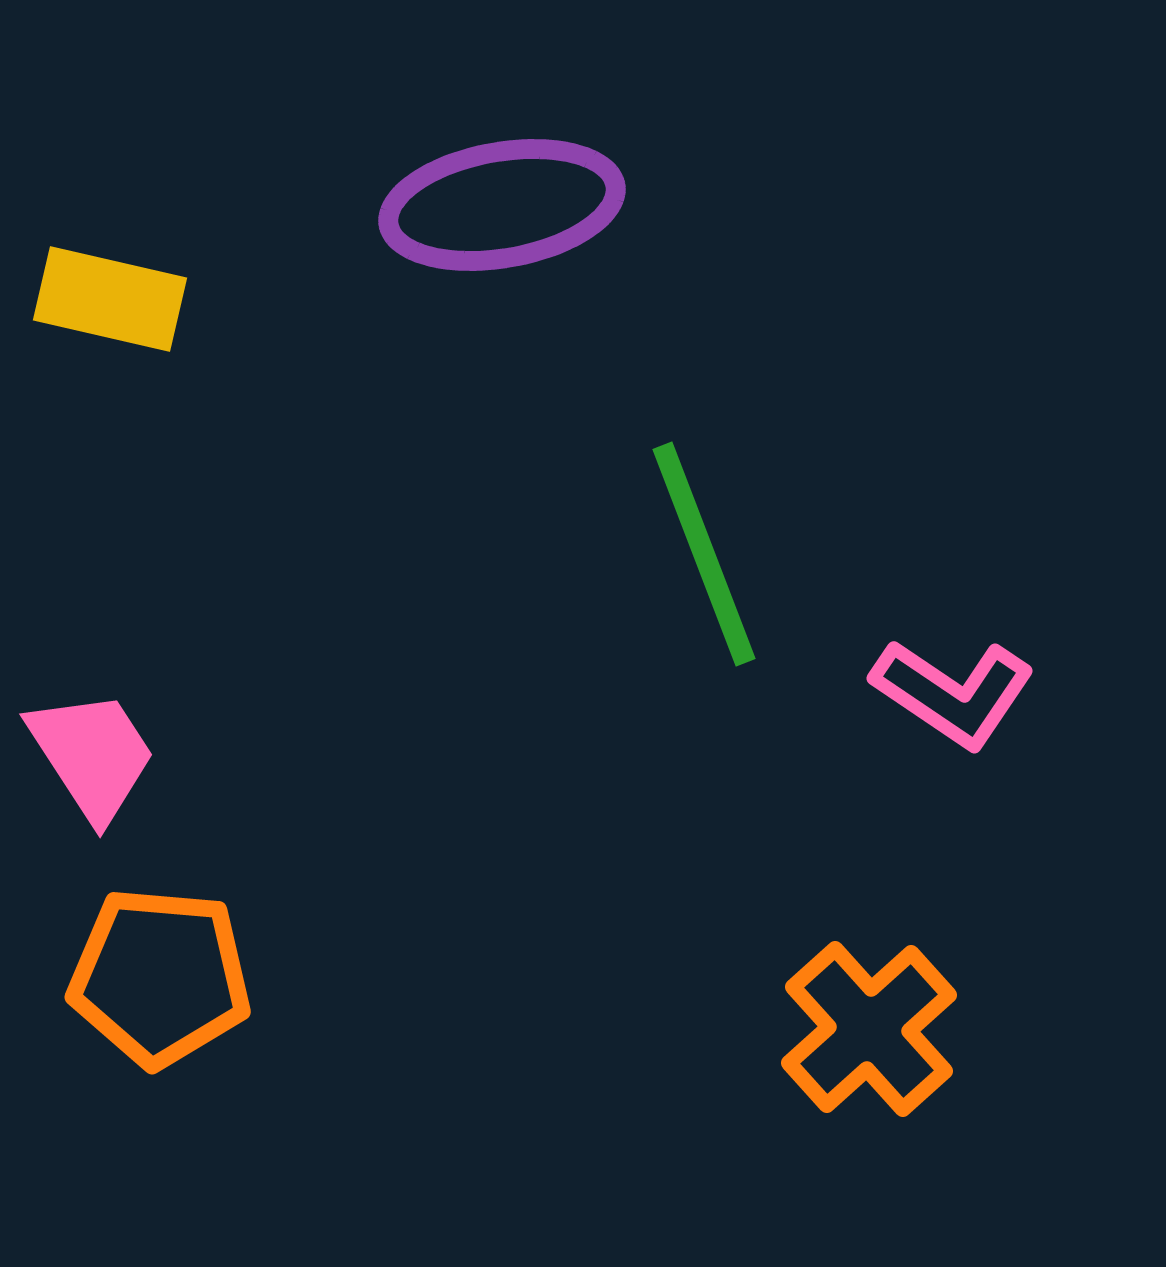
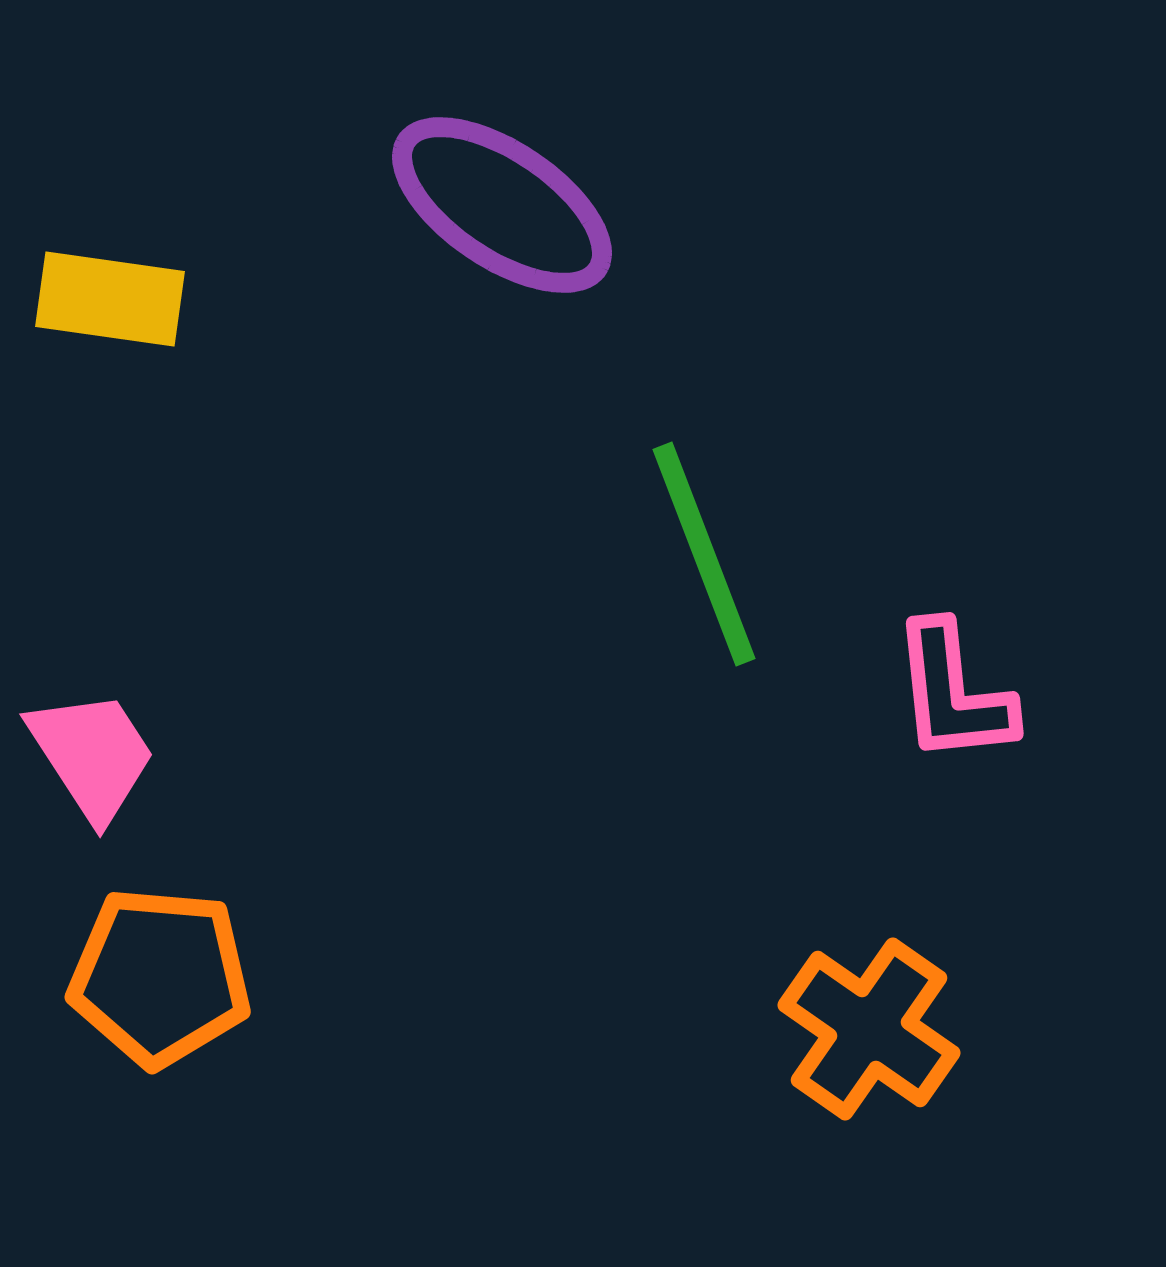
purple ellipse: rotated 44 degrees clockwise
yellow rectangle: rotated 5 degrees counterclockwise
pink L-shape: rotated 50 degrees clockwise
orange cross: rotated 13 degrees counterclockwise
